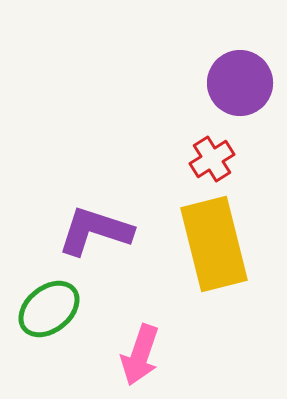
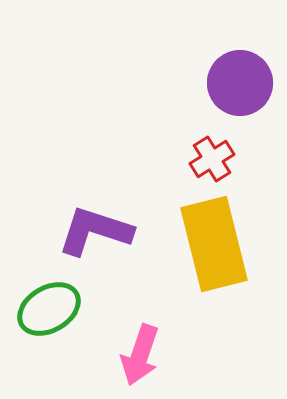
green ellipse: rotated 8 degrees clockwise
